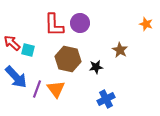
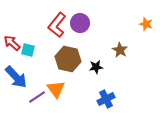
red L-shape: moved 3 px right; rotated 40 degrees clockwise
purple line: moved 8 px down; rotated 36 degrees clockwise
